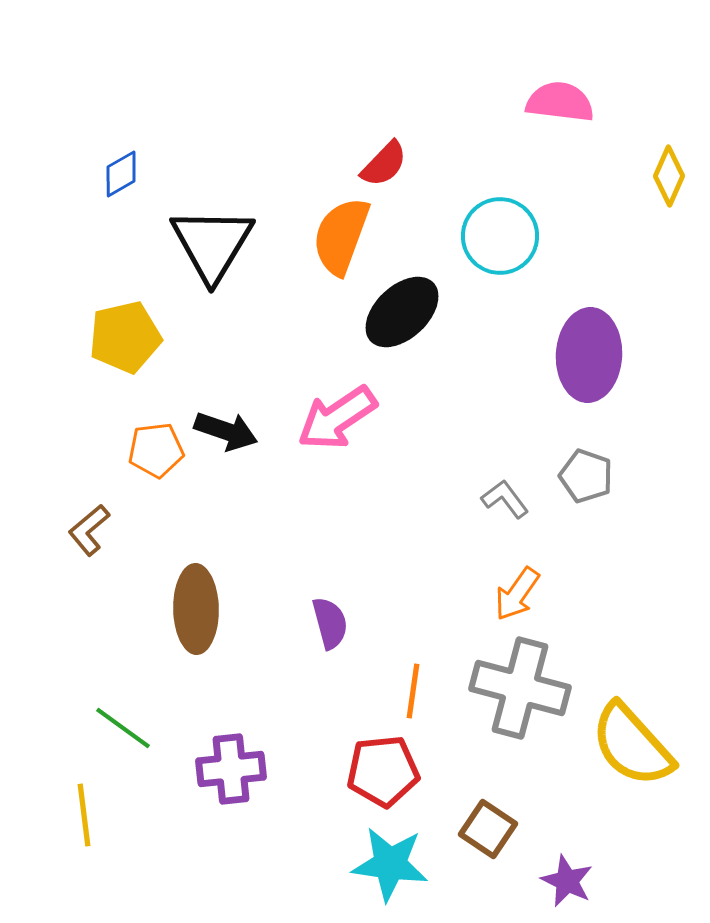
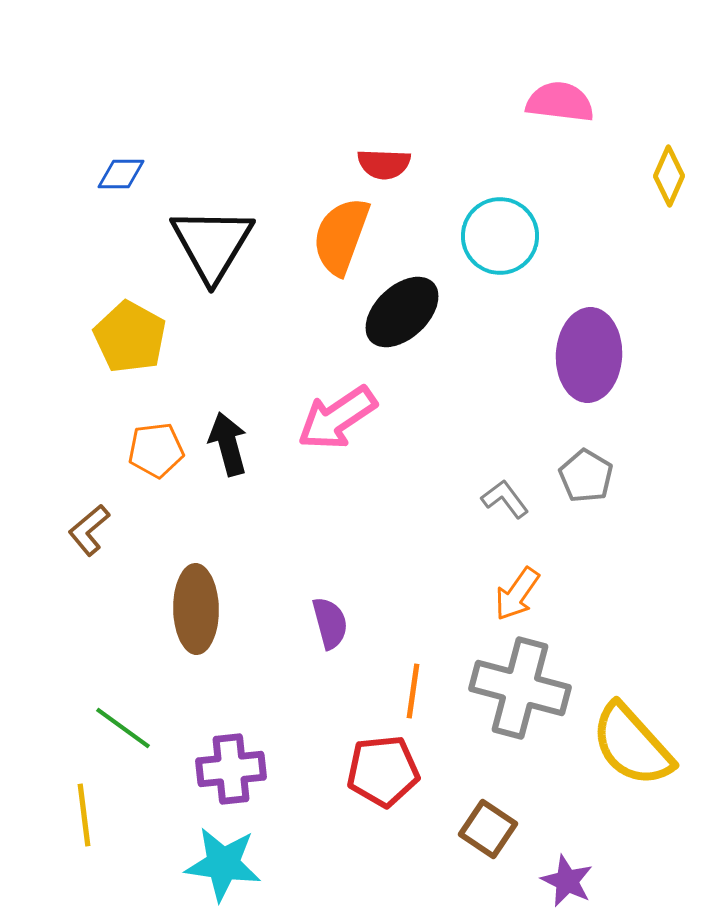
red semicircle: rotated 48 degrees clockwise
blue diamond: rotated 30 degrees clockwise
yellow pentagon: moved 5 px right; rotated 30 degrees counterclockwise
black arrow: moved 2 px right, 13 px down; rotated 124 degrees counterclockwise
gray pentagon: rotated 12 degrees clockwise
cyan star: moved 167 px left
